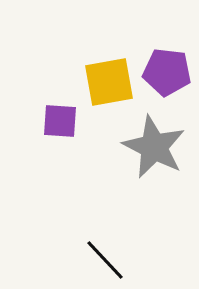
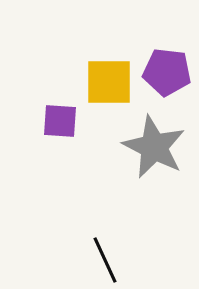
yellow square: rotated 10 degrees clockwise
black line: rotated 18 degrees clockwise
